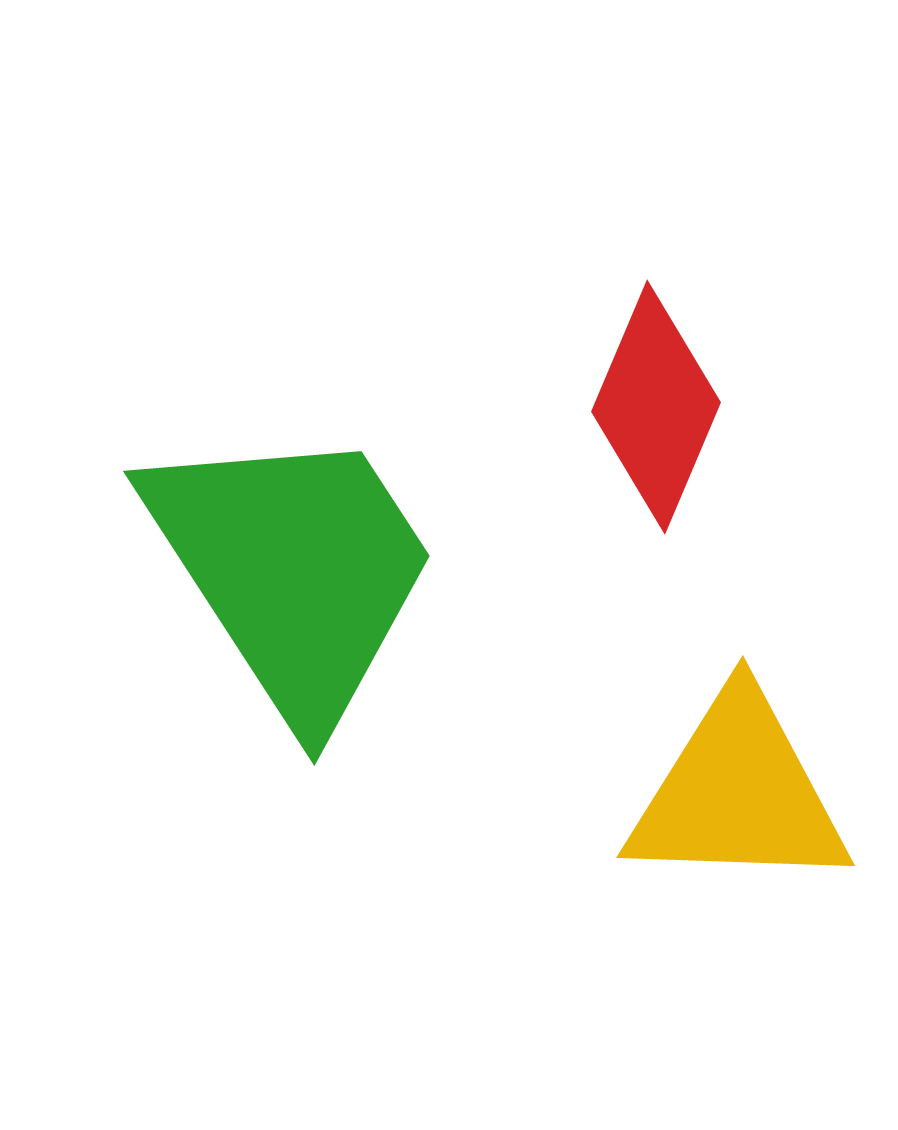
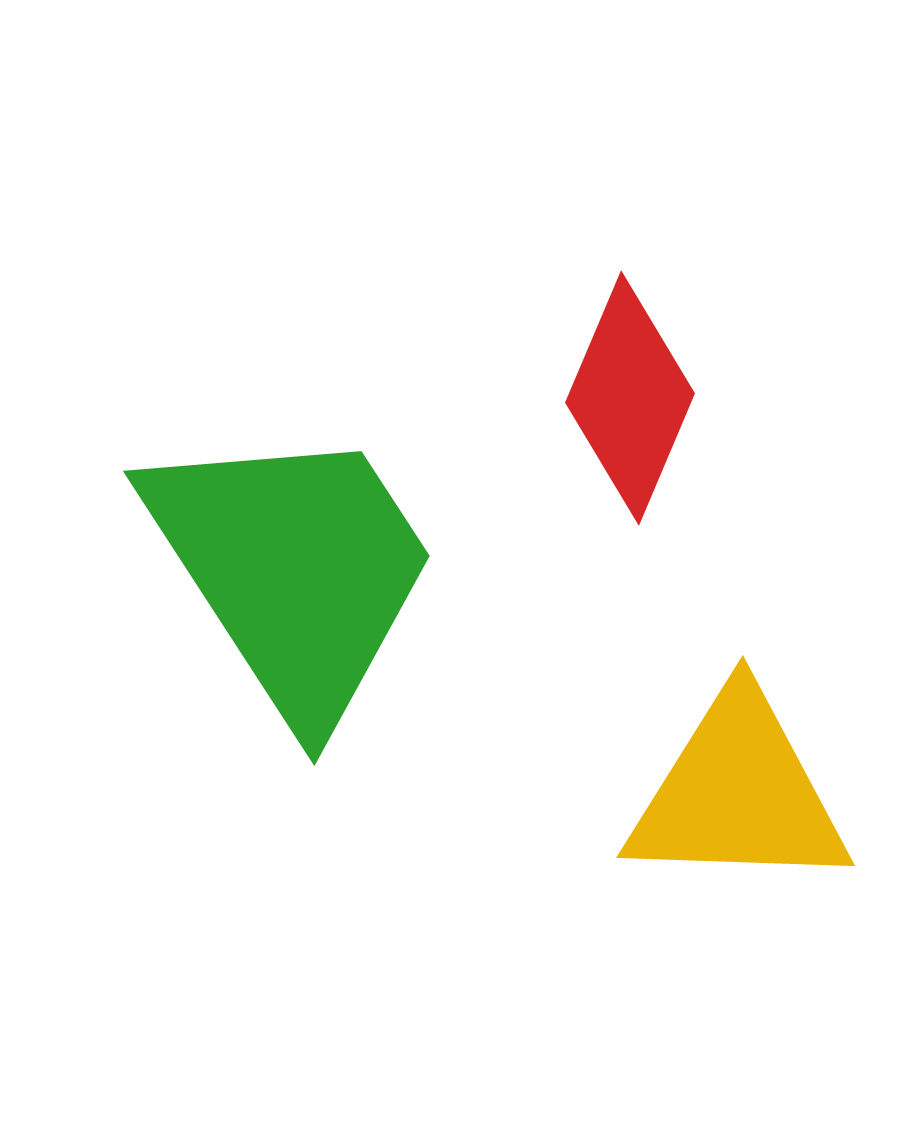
red diamond: moved 26 px left, 9 px up
